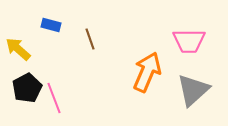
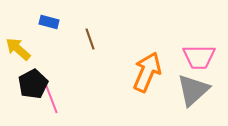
blue rectangle: moved 2 px left, 3 px up
pink trapezoid: moved 10 px right, 16 px down
black pentagon: moved 6 px right, 4 px up
pink line: moved 3 px left
